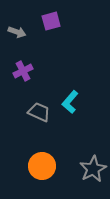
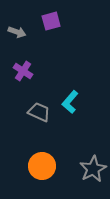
purple cross: rotated 30 degrees counterclockwise
